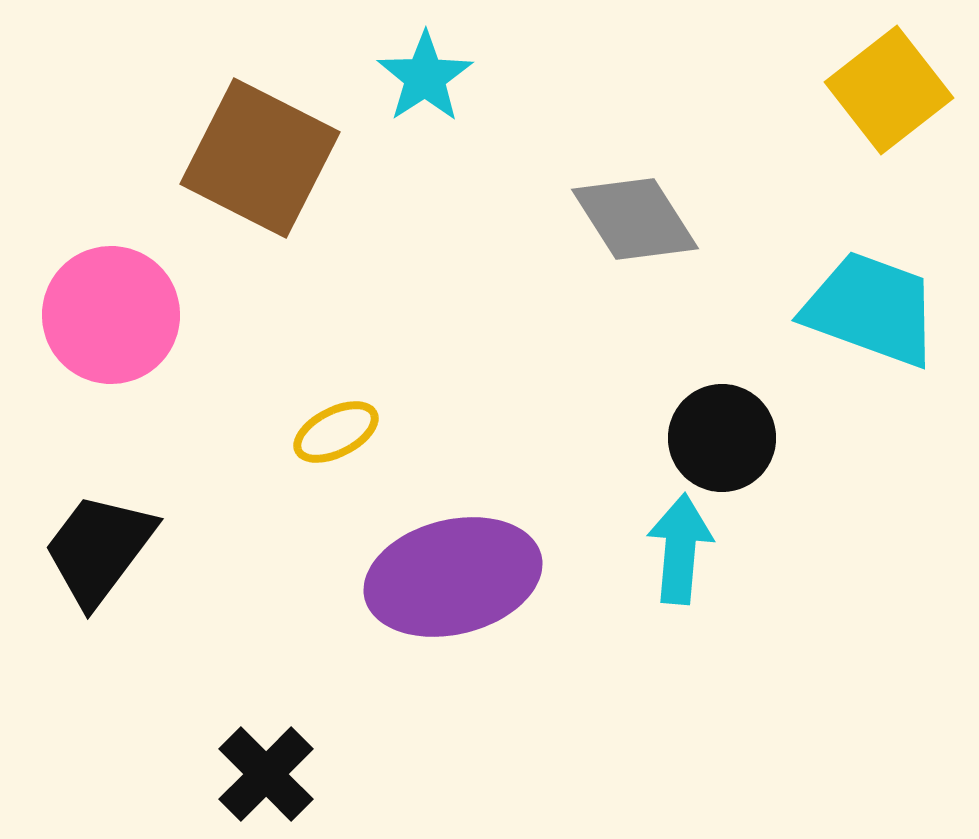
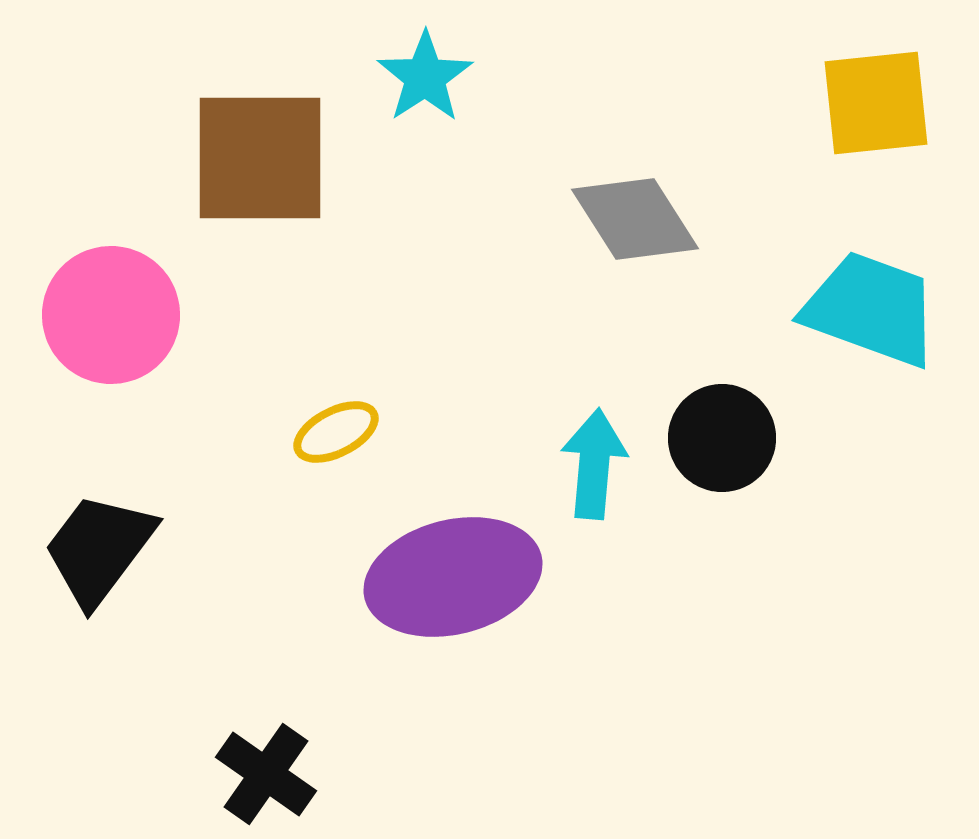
yellow square: moved 13 px left, 13 px down; rotated 32 degrees clockwise
brown square: rotated 27 degrees counterclockwise
cyan arrow: moved 86 px left, 85 px up
black cross: rotated 10 degrees counterclockwise
